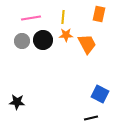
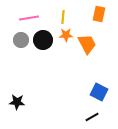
pink line: moved 2 px left
gray circle: moved 1 px left, 1 px up
blue square: moved 1 px left, 2 px up
black line: moved 1 px right, 1 px up; rotated 16 degrees counterclockwise
